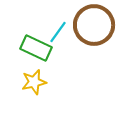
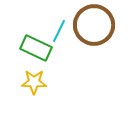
cyan line: moved 1 px right, 1 px up; rotated 10 degrees counterclockwise
yellow star: rotated 15 degrees clockwise
